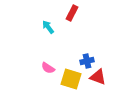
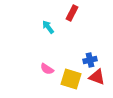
blue cross: moved 3 px right, 1 px up
pink semicircle: moved 1 px left, 1 px down
red triangle: moved 1 px left
